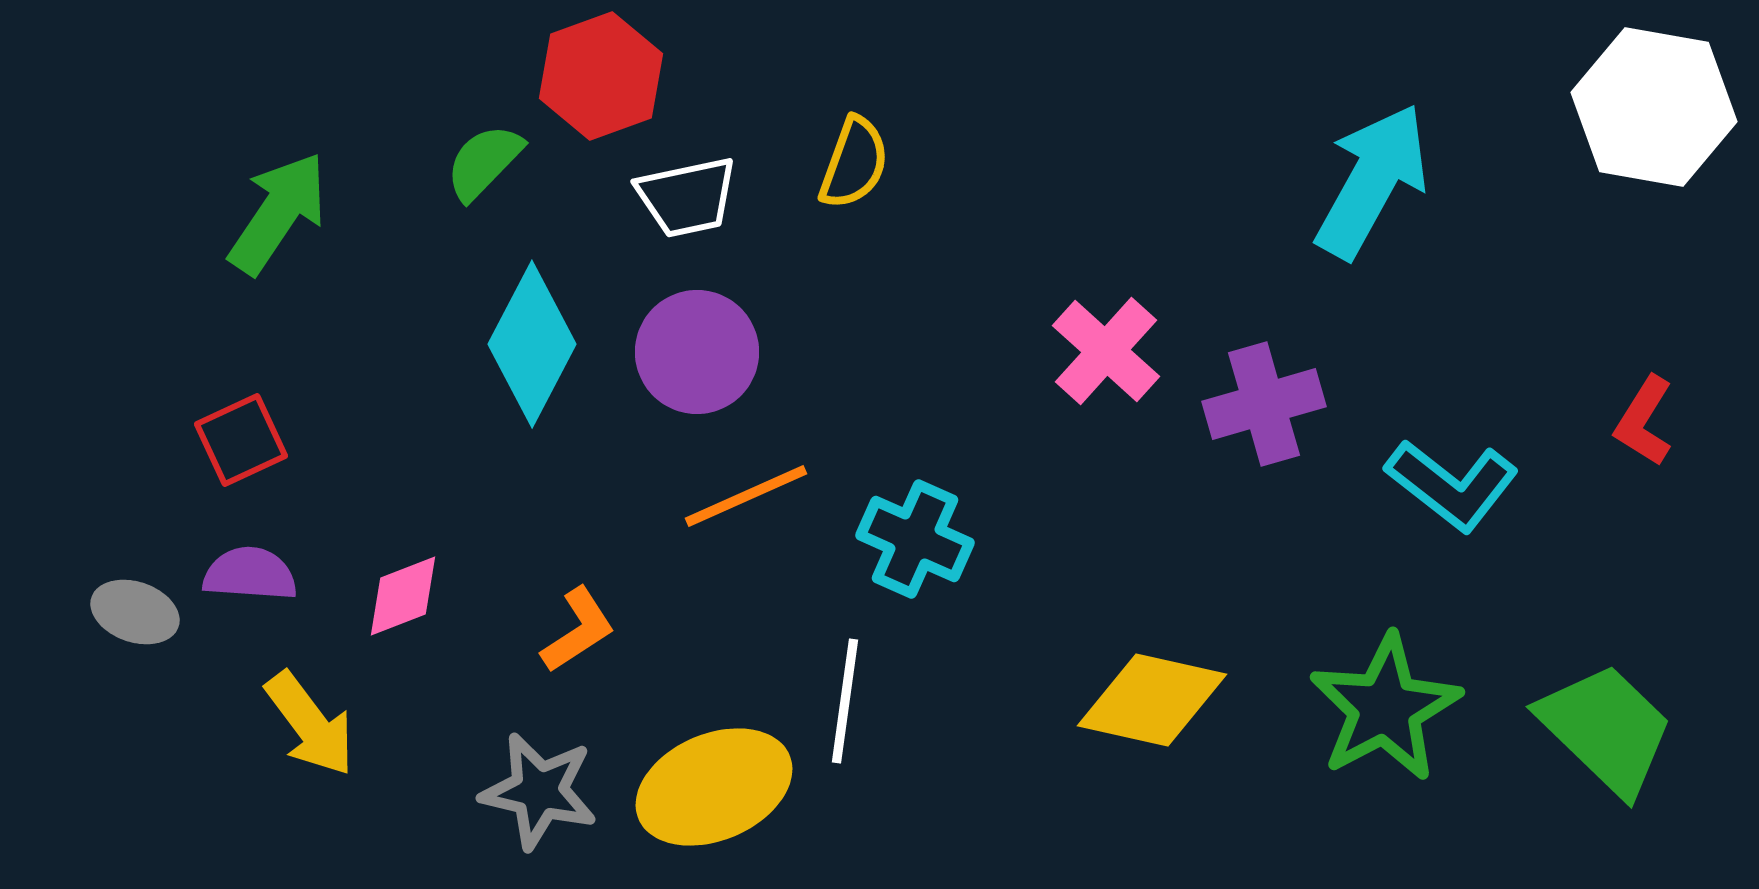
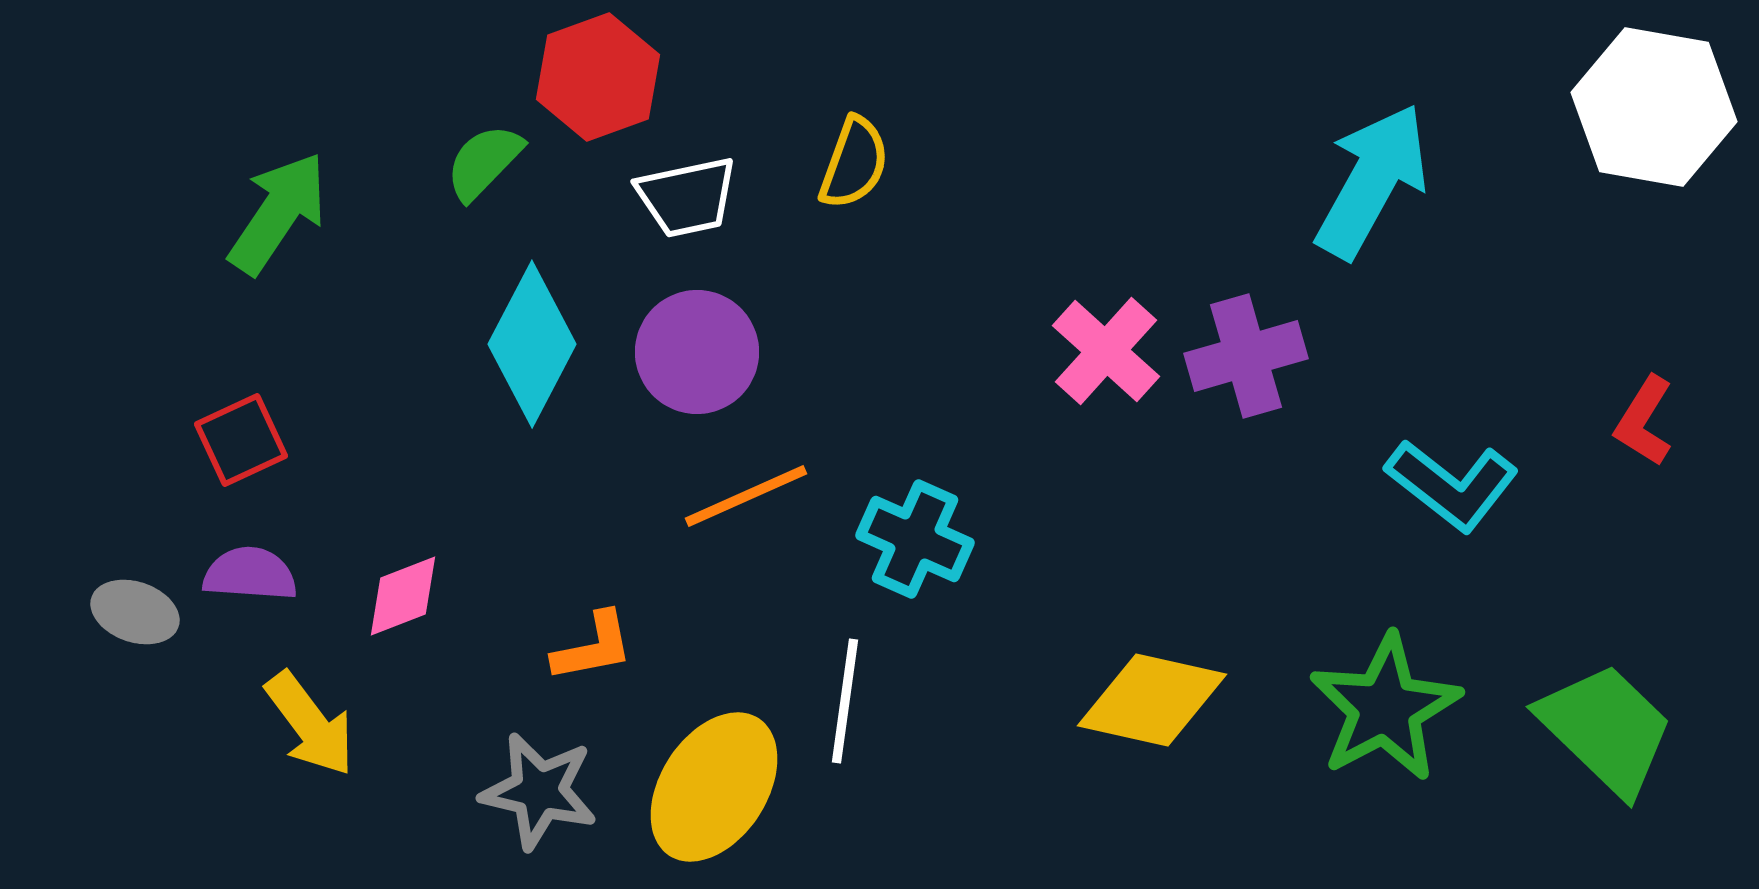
red hexagon: moved 3 px left, 1 px down
purple cross: moved 18 px left, 48 px up
orange L-shape: moved 15 px right, 17 px down; rotated 22 degrees clockwise
yellow ellipse: rotated 34 degrees counterclockwise
